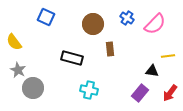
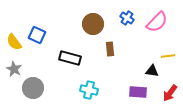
blue square: moved 9 px left, 18 px down
pink semicircle: moved 2 px right, 2 px up
black rectangle: moved 2 px left
gray star: moved 4 px left, 1 px up
purple rectangle: moved 2 px left, 1 px up; rotated 54 degrees clockwise
